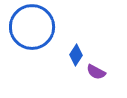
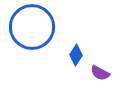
purple semicircle: moved 4 px right, 1 px down
